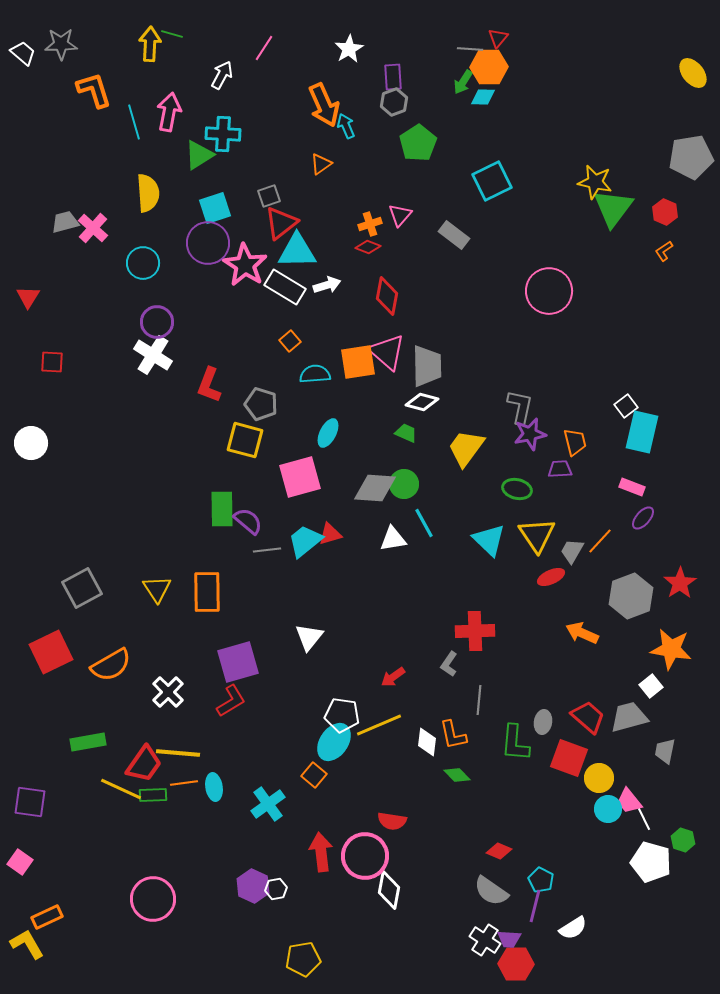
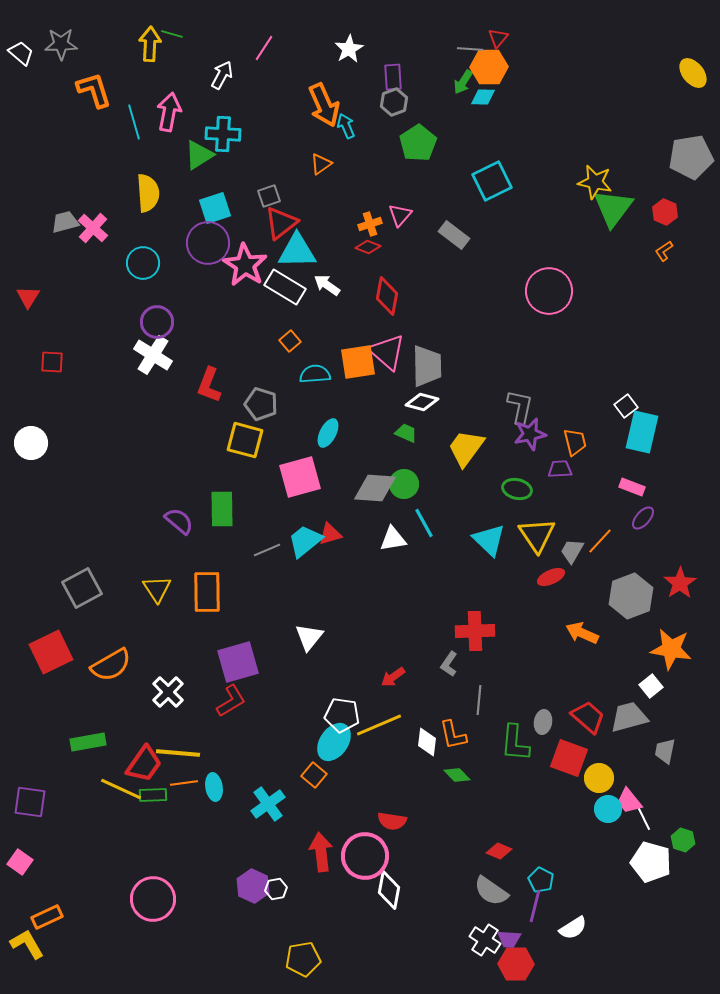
white trapezoid at (23, 53): moved 2 px left
white arrow at (327, 285): rotated 128 degrees counterclockwise
purple semicircle at (248, 521): moved 69 px left
gray line at (267, 550): rotated 16 degrees counterclockwise
